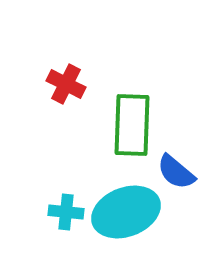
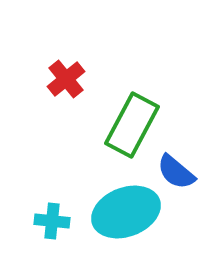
red cross: moved 5 px up; rotated 24 degrees clockwise
green rectangle: rotated 26 degrees clockwise
cyan cross: moved 14 px left, 9 px down
